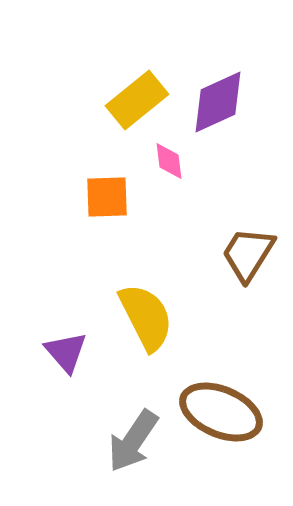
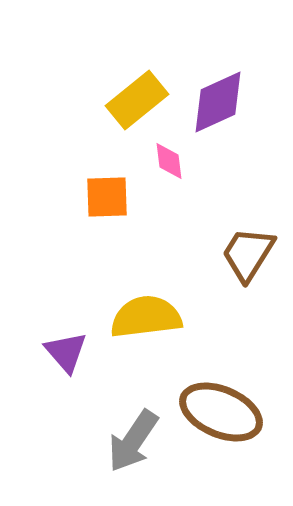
yellow semicircle: rotated 70 degrees counterclockwise
